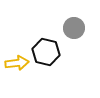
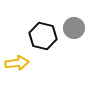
black hexagon: moved 3 px left, 16 px up
